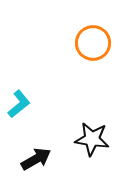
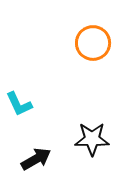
cyan L-shape: rotated 104 degrees clockwise
black star: rotated 8 degrees counterclockwise
